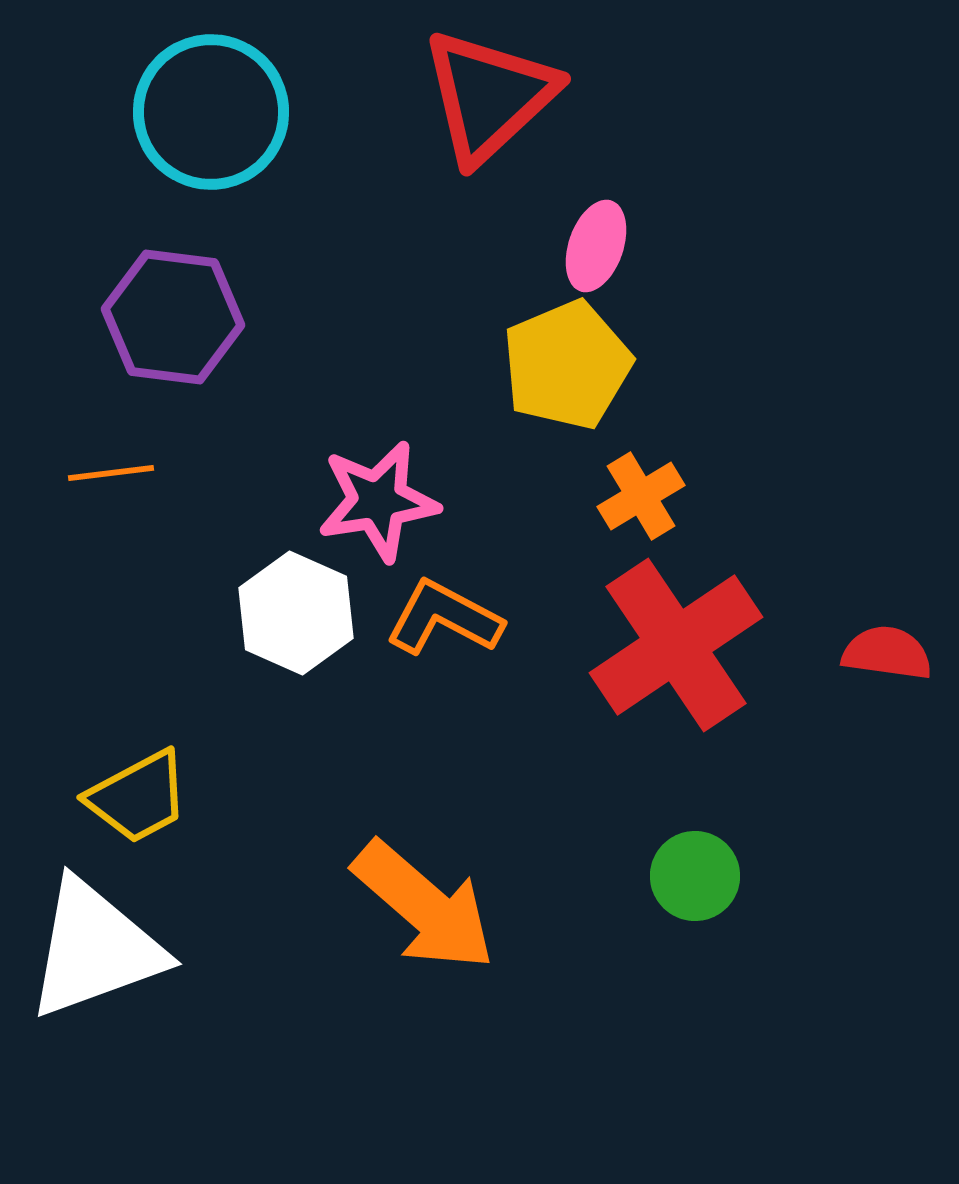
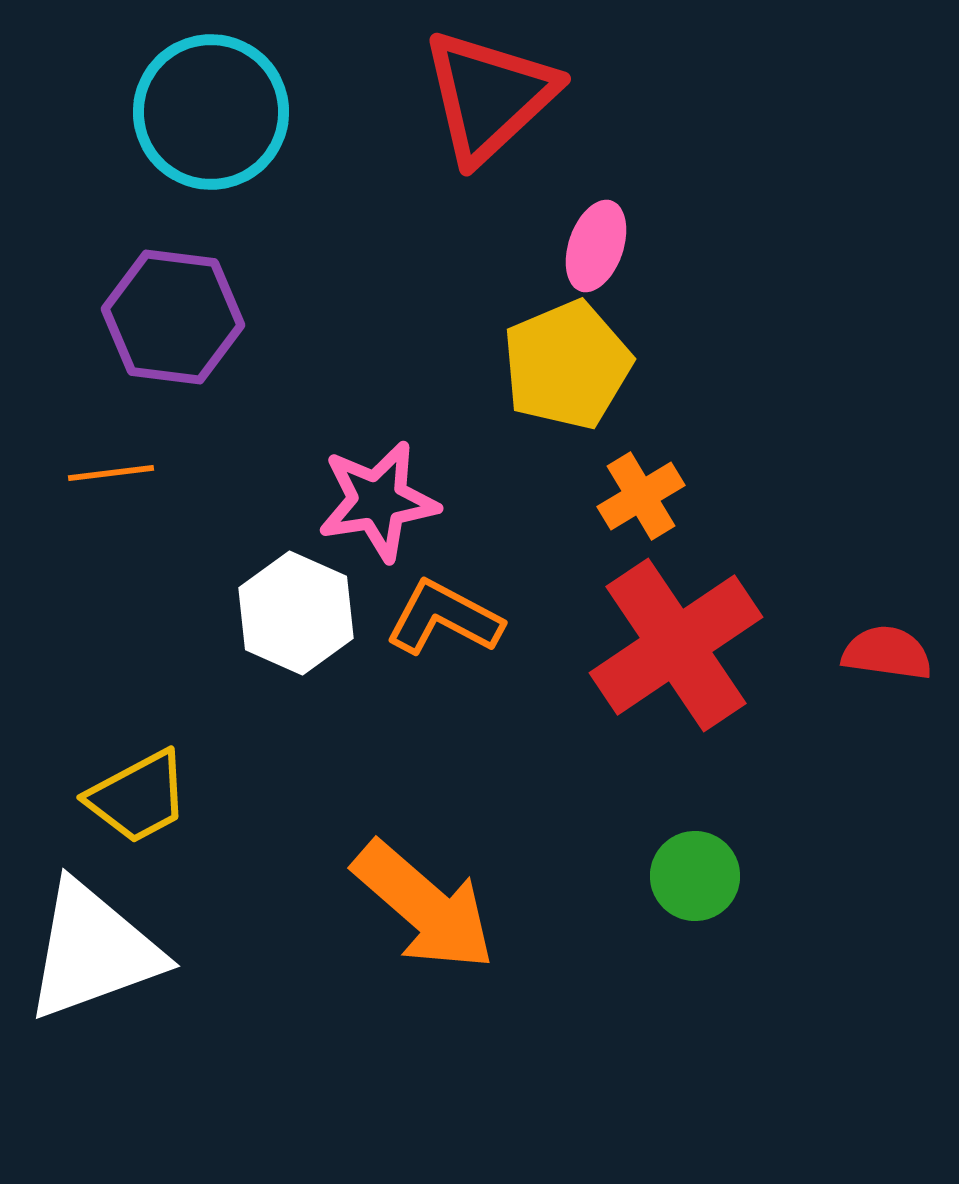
white triangle: moved 2 px left, 2 px down
